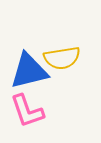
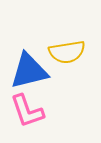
yellow semicircle: moved 5 px right, 6 px up
